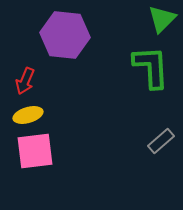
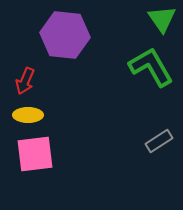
green triangle: rotated 20 degrees counterclockwise
green L-shape: rotated 27 degrees counterclockwise
yellow ellipse: rotated 16 degrees clockwise
gray rectangle: moved 2 px left; rotated 8 degrees clockwise
pink square: moved 3 px down
